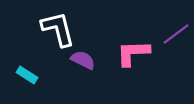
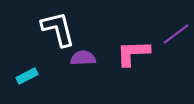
purple semicircle: moved 2 px up; rotated 30 degrees counterclockwise
cyan rectangle: moved 1 px down; rotated 60 degrees counterclockwise
